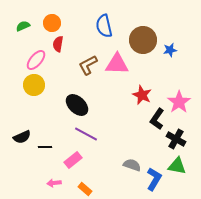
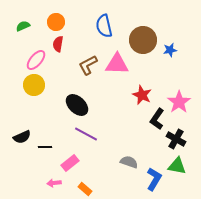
orange circle: moved 4 px right, 1 px up
pink rectangle: moved 3 px left, 3 px down
gray semicircle: moved 3 px left, 3 px up
